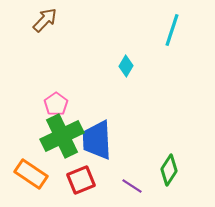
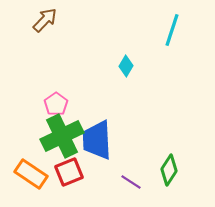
red square: moved 12 px left, 8 px up
purple line: moved 1 px left, 4 px up
